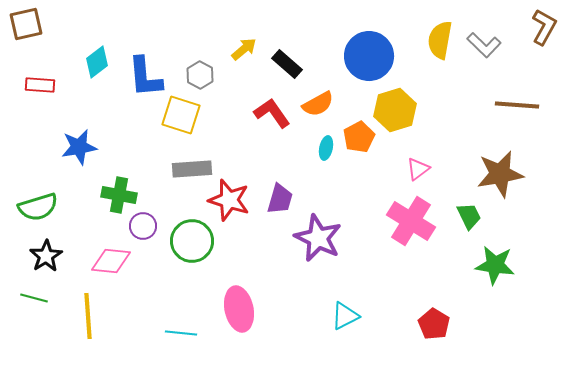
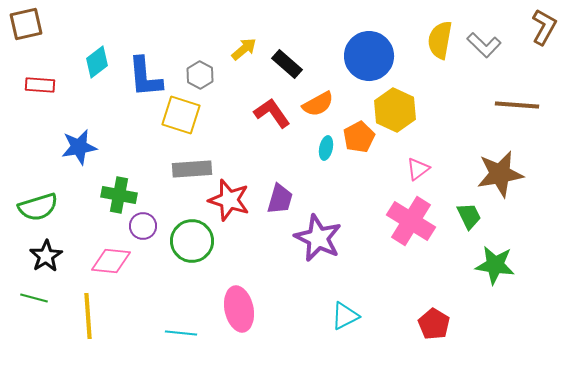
yellow hexagon: rotated 18 degrees counterclockwise
